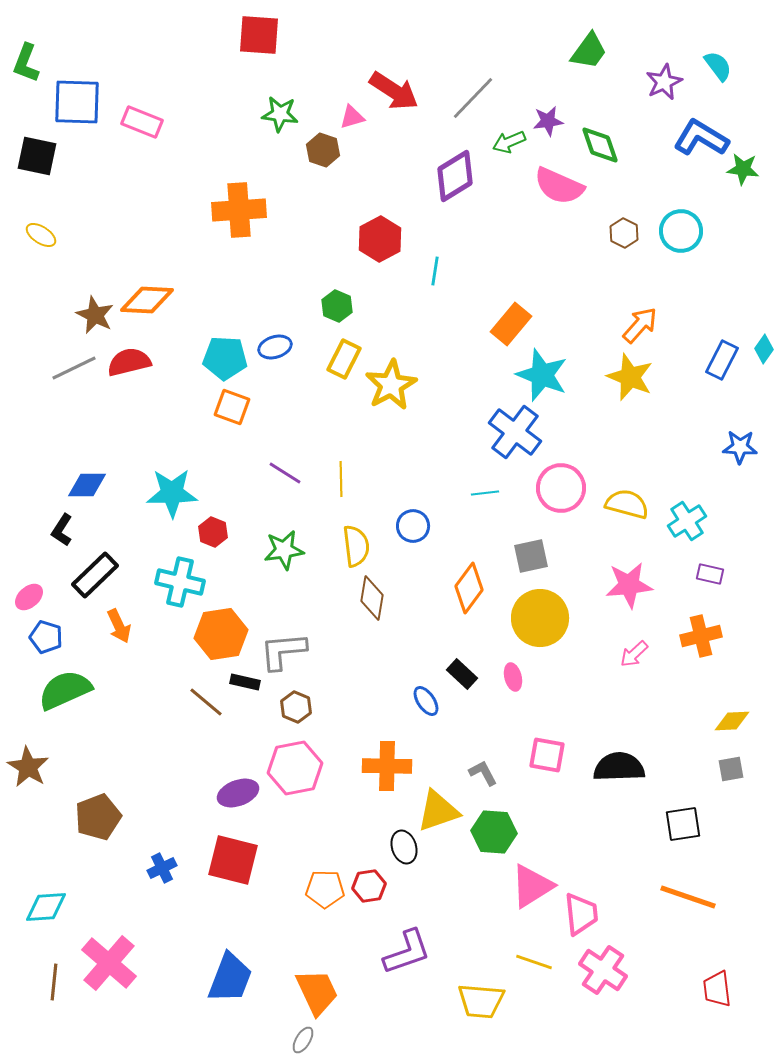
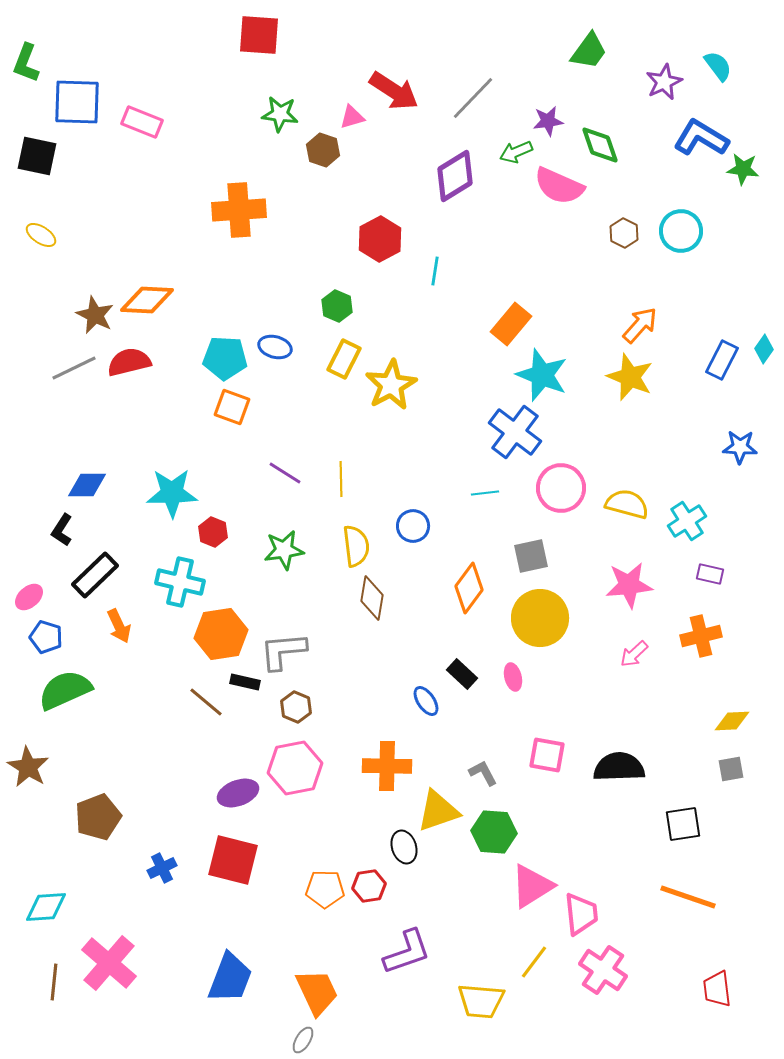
green arrow at (509, 142): moved 7 px right, 10 px down
blue ellipse at (275, 347): rotated 32 degrees clockwise
yellow line at (534, 962): rotated 72 degrees counterclockwise
